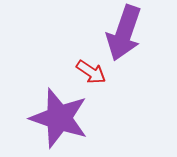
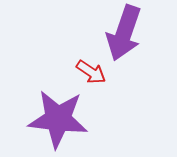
purple star: moved 1 px left, 1 px down; rotated 12 degrees counterclockwise
